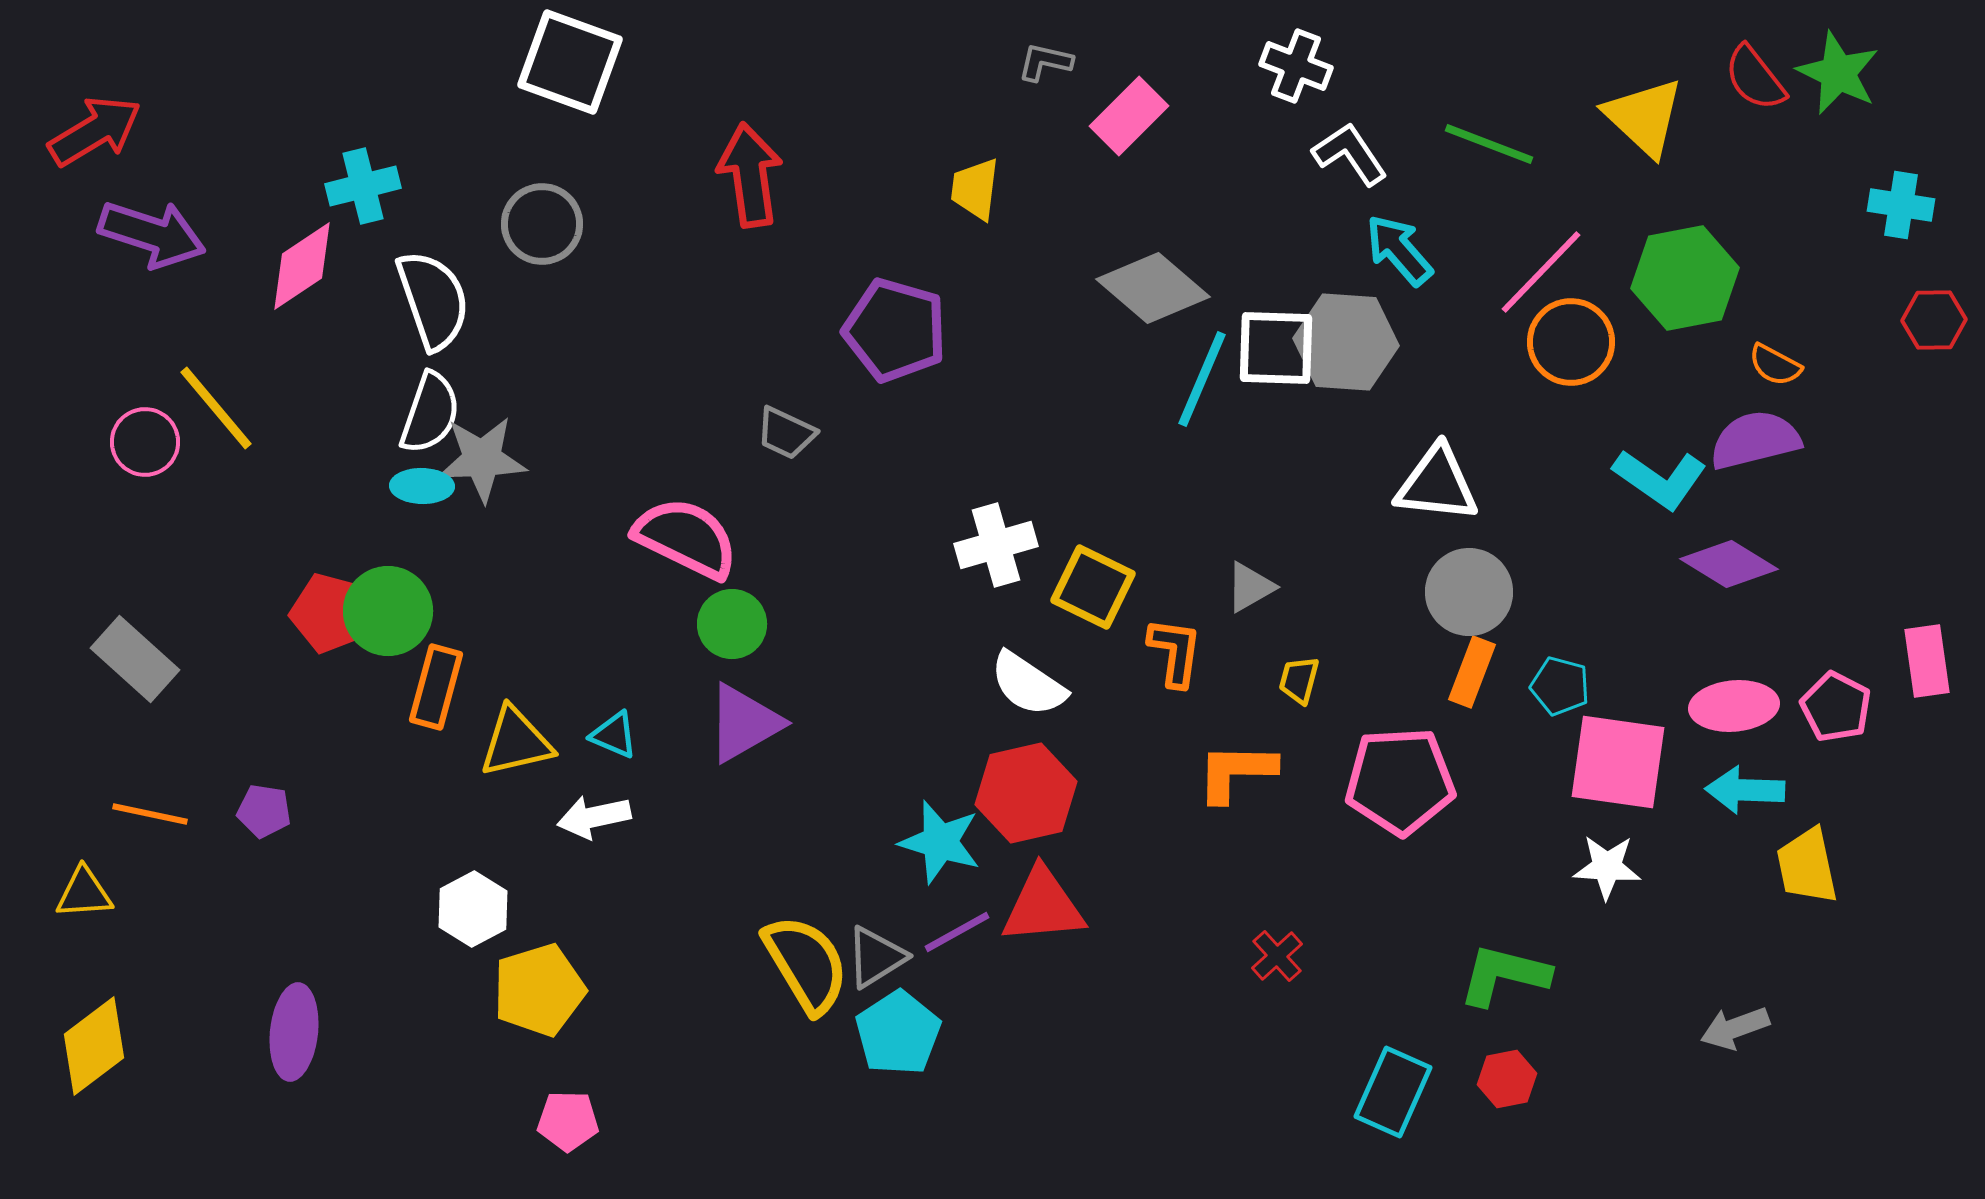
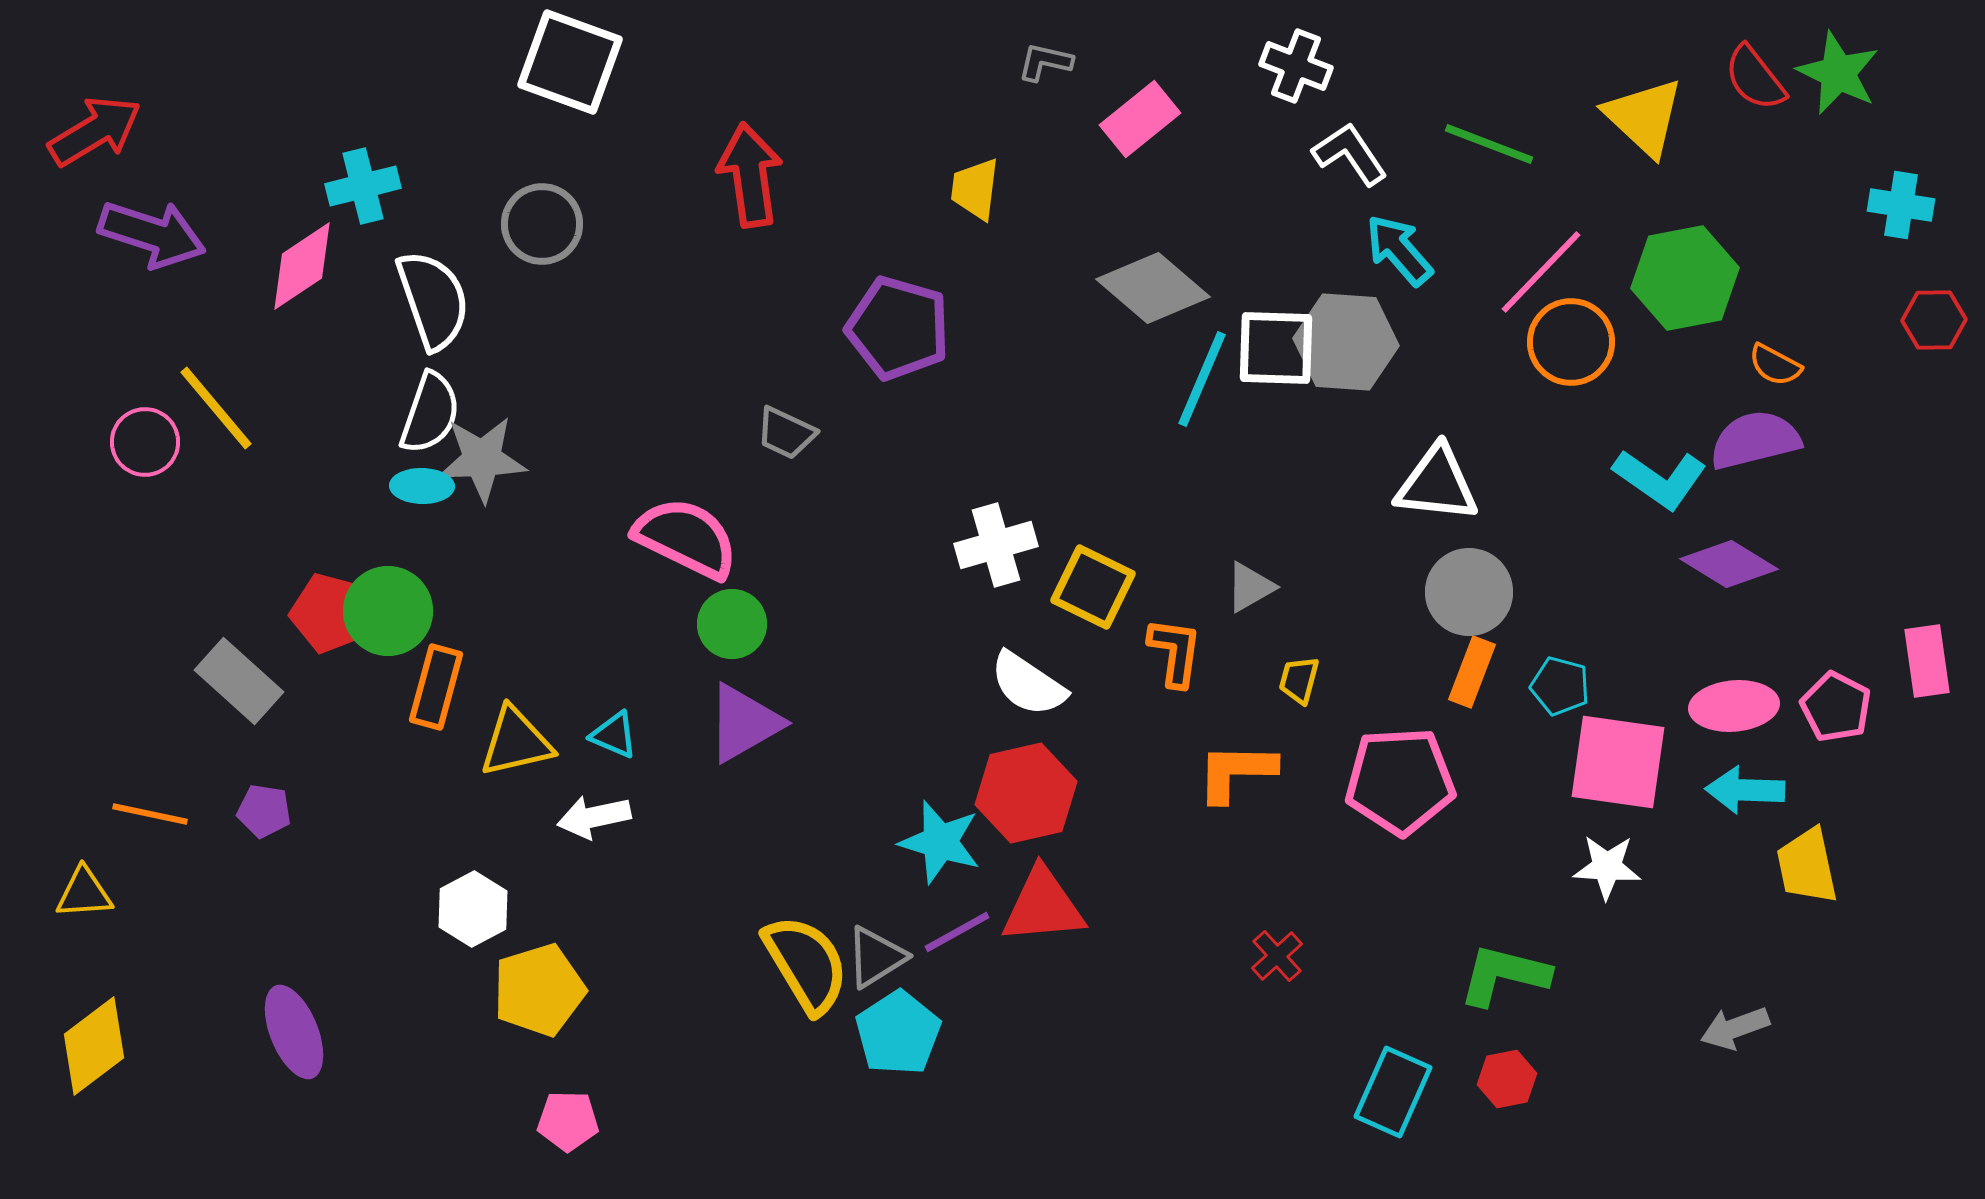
pink rectangle at (1129, 116): moved 11 px right, 3 px down; rotated 6 degrees clockwise
purple pentagon at (895, 330): moved 3 px right, 2 px up
gray rectangle at (135, 659): moved 104 px right, 22 px down
purple ellipse at (294, 1032): rotated 28 degrees counterclockwise
